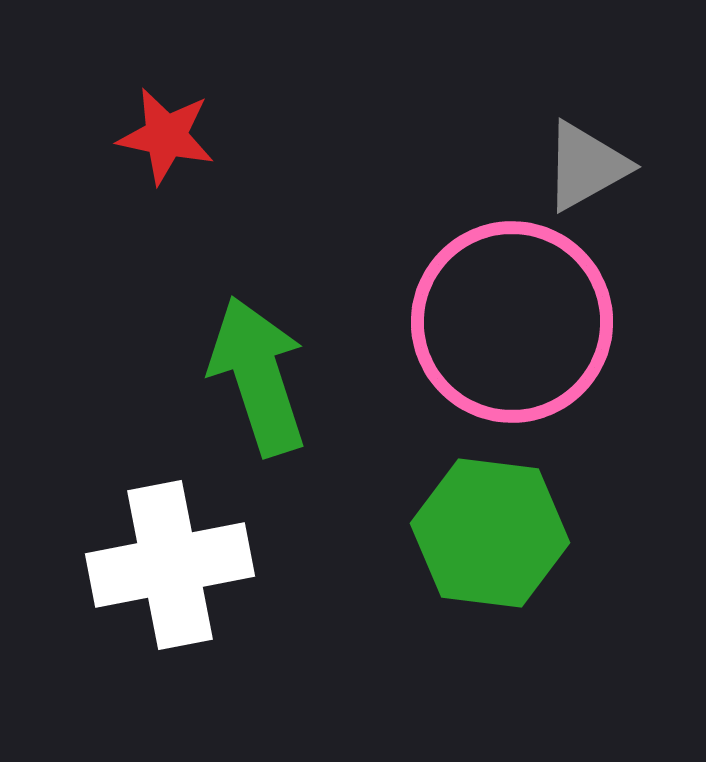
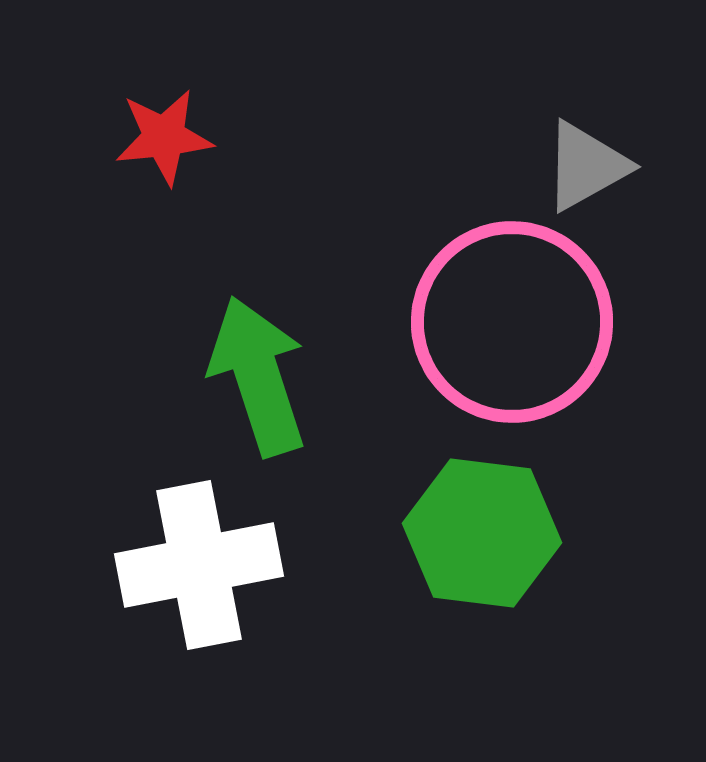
red star: moved 2 px left, 1 px down; rotated 18 degrees counterclockwise
green hexagon: moved 8 px left
white cross: moved 29 px right
